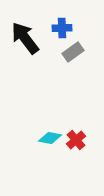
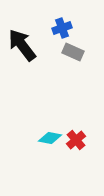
blue cross: rotated 18 degrees counterclockwise
black arrow: moved 3 px left, 7 px down
gray rectangle: rotated 60 degrees clockwise
